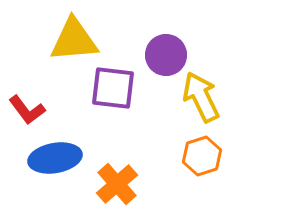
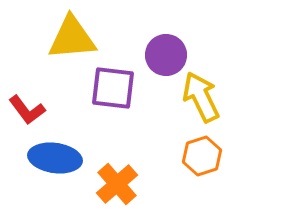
yellow triangle: moved 2 px left, 2 px up
blue ellipse: rotated 18 degrees clockwise
